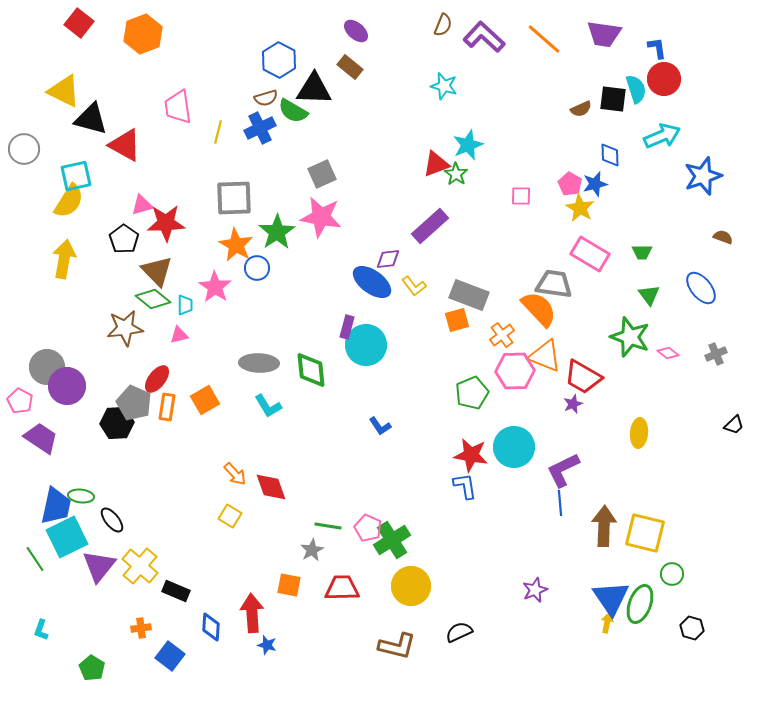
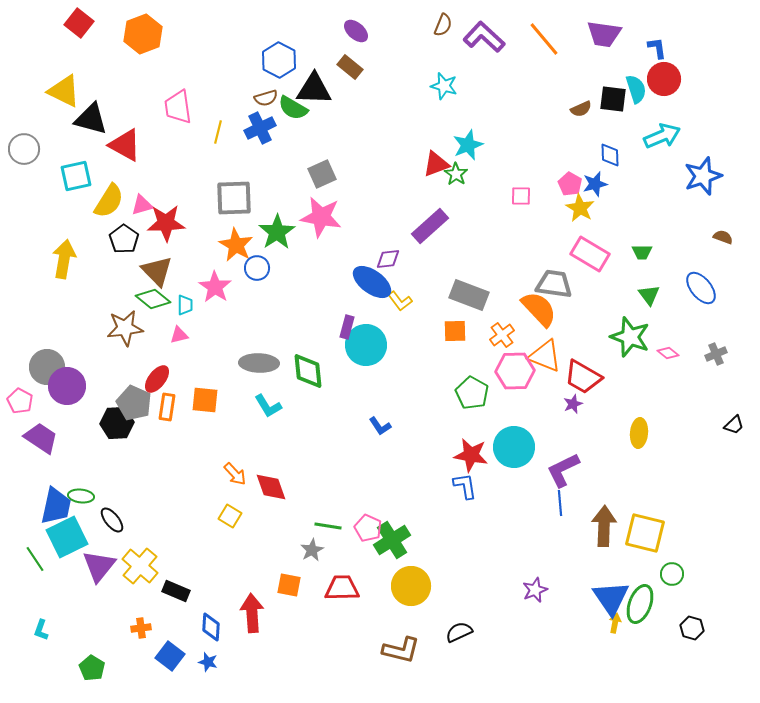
orange line at (544, 39): rotated 9 degrees clockwise
green semicircle at (293, 111): moved 3 px up
yellow semicircle at (69, 201): moved 40 px right
yellow L-shape at (414, 286): moved 14 px left, 15 px down
orange square at (457, 320): moved 2 px left, 11 px down; rotated 15 degrees clockwise
green diamond at (311, 370): moved 3 px left, 1 px down
green pentagon at (472, 393): rotated 20 degrees counterclockwise
orange square at (205, 400): rotated 36 degrees clockwise
yellow arrow at (607, 623): moved 8 px right
blue star at (267, 645): moved 59 px left, 17 px down
brown L-shape at (397, 646): moved 4 px right, 4 px down
